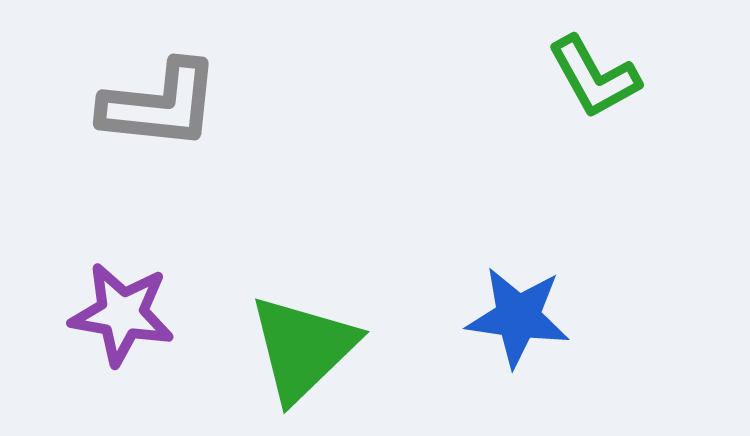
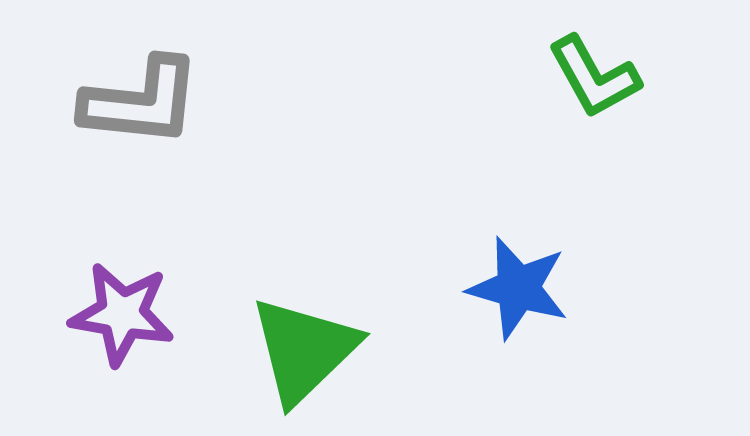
gray L-shape: moved 19 px left, 3 px up
blue star: moved 29 px up; rotated 8 degrees clockwise
green triangle: moved 1 px right, 2 px down
